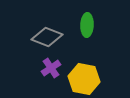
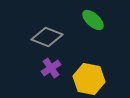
green ellipse: moved 6 px right, 5 px up; rotated 50 degrees counterclockwise
yellow hexagon: moved 5 px right
